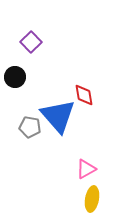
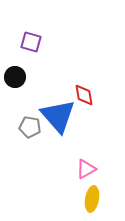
purple square: rotated 30 degrees counterclockwise
